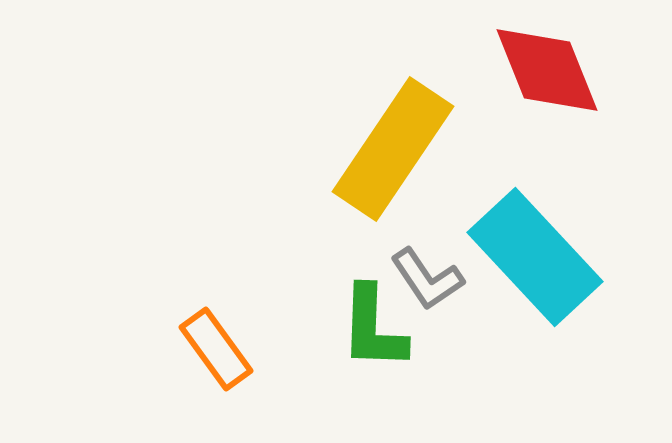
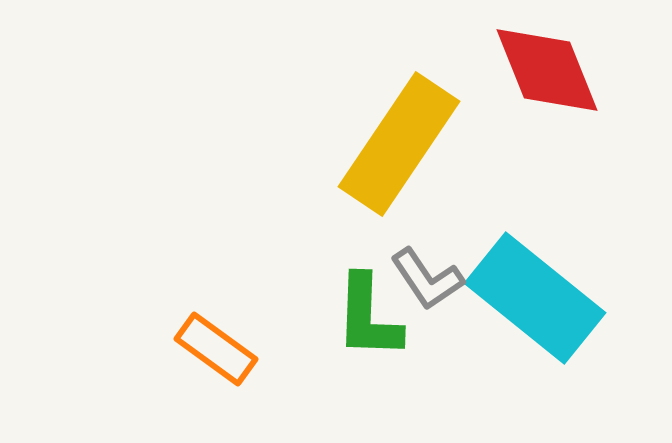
yellow rectangle: moved 6 px right, 5 px up
cyan rectangle: moved 41 px down; rotated 8 degrees counterclockwise
green L-shape: moved 5 px left, 11 px up
orange rectangle: rotated 18 degrees counterclockwise
